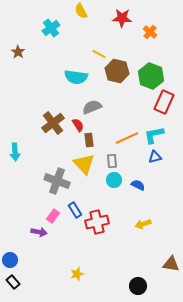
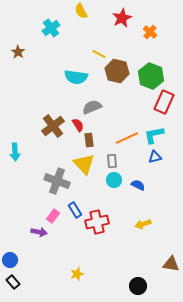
red star: rotated 30 degrees counterclockwise
brown cross: moved 3 px down
